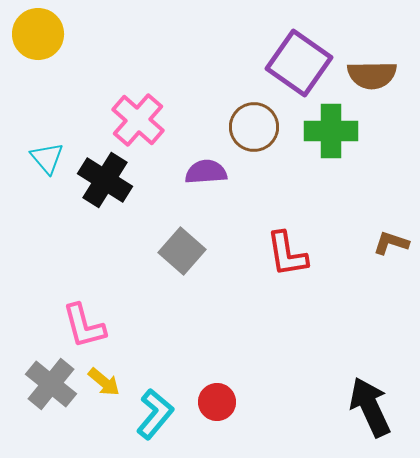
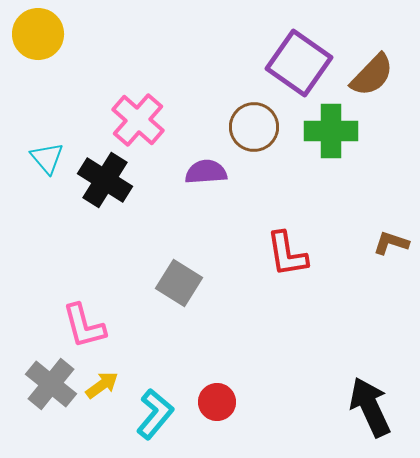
brown semicircle: rotated 45 degrees counterclockwise
gray square: moved 3 px left, 32 px down; rotated 9 degrees counterclockwise
yellow arrow: moved 2 px left, 3 px down; rotated 76 degrees counterclockwise
